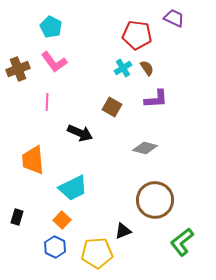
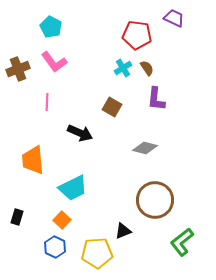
purple L-shape: rotated 100 degrees clockwise
